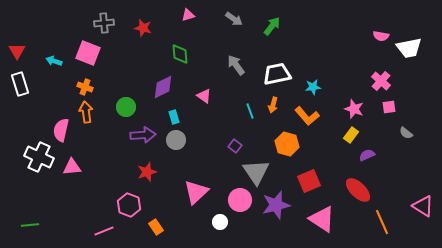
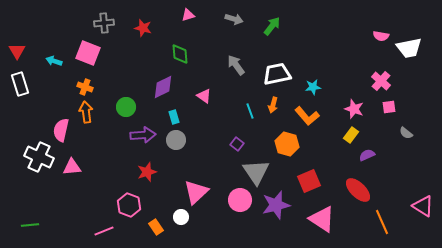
gray arrow at (234, 19): rotated 18 degrees counterclockwise
purple square at (235, 146): moved 2 px right, 2 px up
white circle at (220, 222): moved 39 px left, 5 px up
